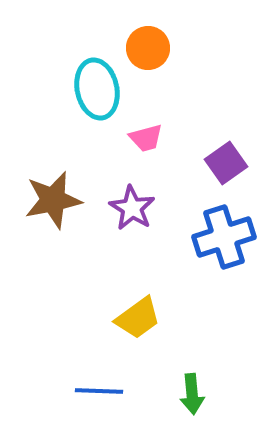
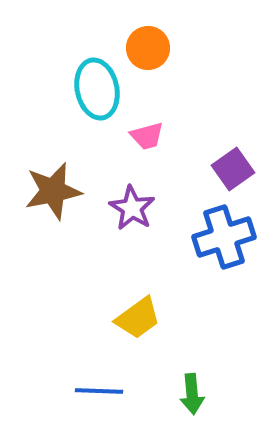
pink trapezoid: moved 1 px right, 2 px up
purple square: moved 7 px right, 6 px down
brown star: moved 9 px up
